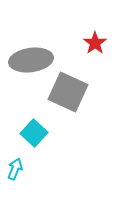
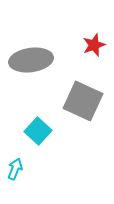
red star: moved 1 px left, 2 px down; rotated 15 degrees clockwise
gray square: moved 15 px right, 9 px down
cyan square: moved 4 px right, 2 px up
